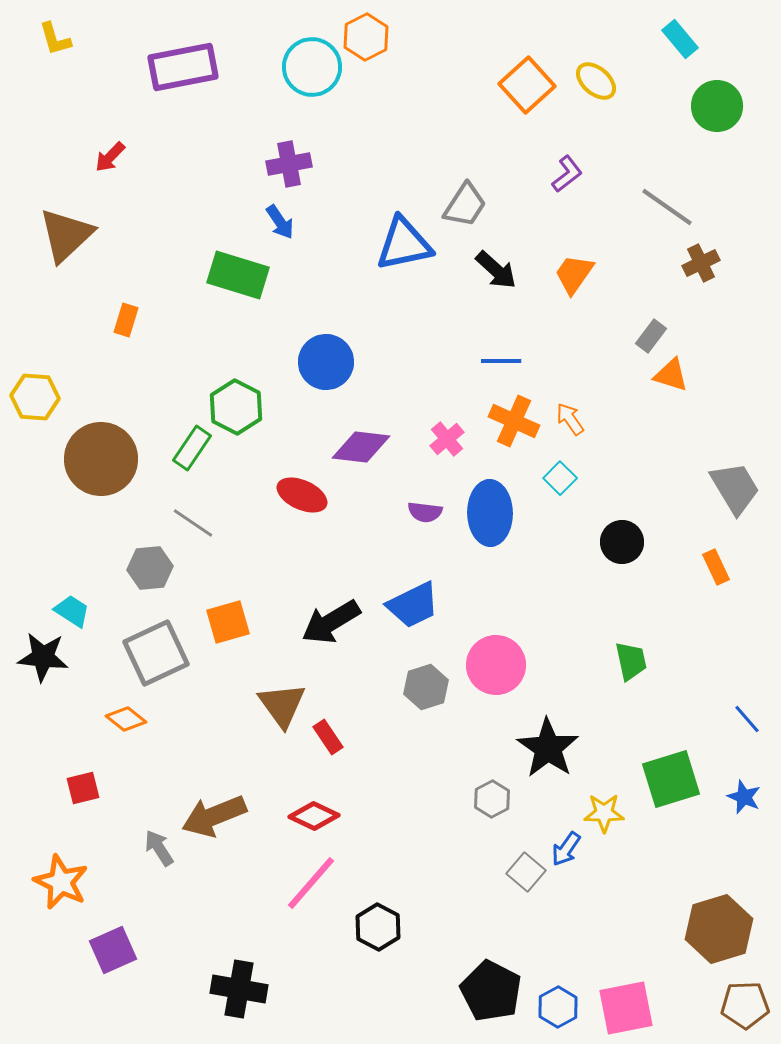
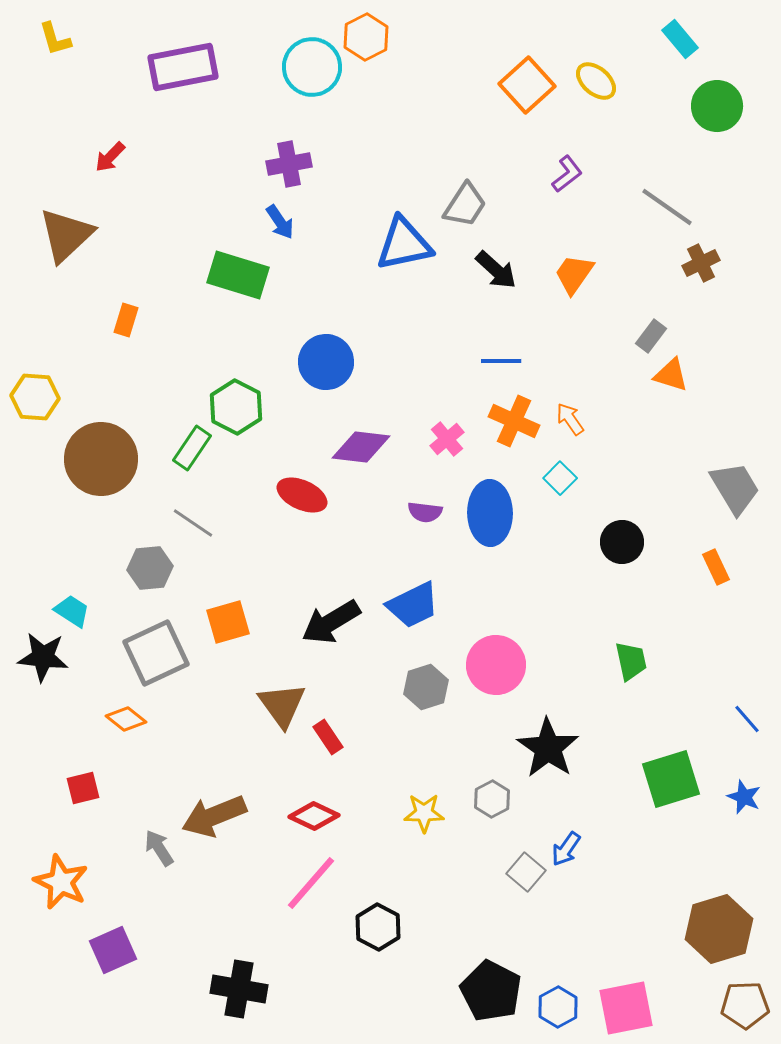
yellow star at (604, 813): moved 180 px left
